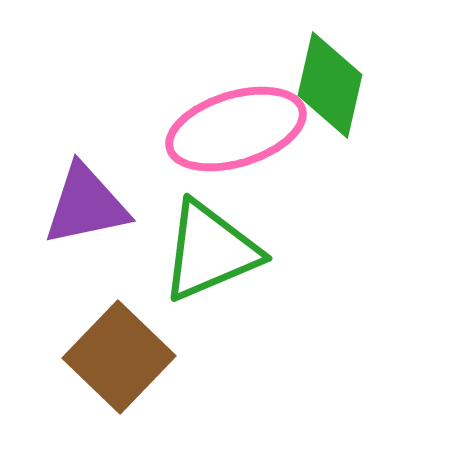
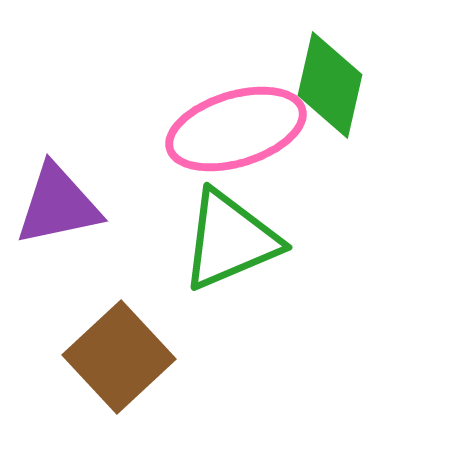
purple triangle: moved 28 px left
green triangle: moved 20 px right, 11 px up
brown square: rotated 3 degrees clockwise
